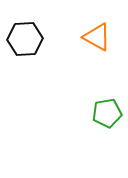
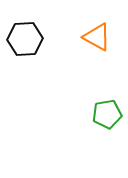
green pentagon: moved 1 px down
